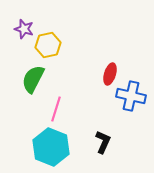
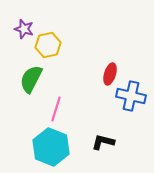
green semicircle: moved 2 px left
black L-shape: rotated 100 degrees counterclockwise
